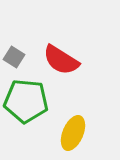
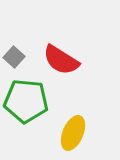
gray square: rotated 10 degrees clockwise
